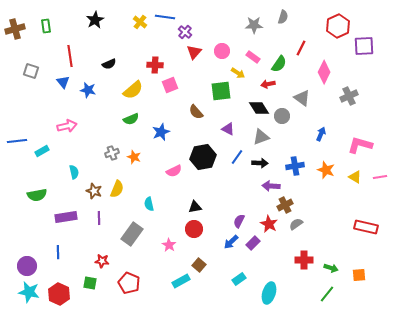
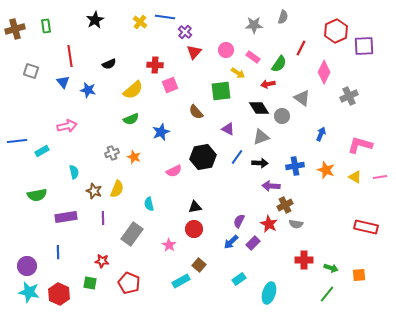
red hexagon at (338, 26): moved 2 px left, 5 px down
pink circle at (222, 51): moved 4 px right, 1 px up
purple line at (99, 218): moved 4 px right
gray semicircle at (296, 224): rotated 136 degrees counterclockwise
